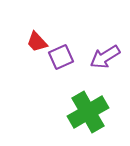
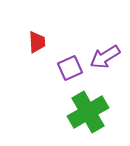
red trapezoid: rotated 140 degrees counterclockwise
purple square: moved 9 px right, 11 px down
